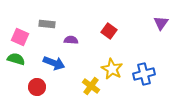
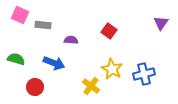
gray rectangle: moved 4 px left, 1 px down
pink square: moved 22 px up
red circle: moved 2 px left
